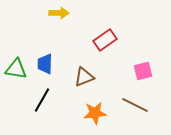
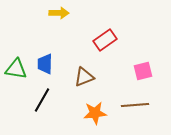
brown line: rotated 32 degrees counterclockwise
